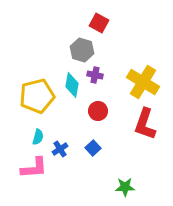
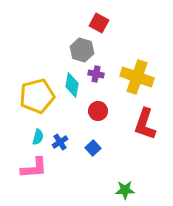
purple cross: moved 1 px right, 1 px up
yellow cross: moved 6 px left, 5 px up; rotated 12 degrees counterclockwise
blue cross: moved 7 px up
green star: moved 3 px down
